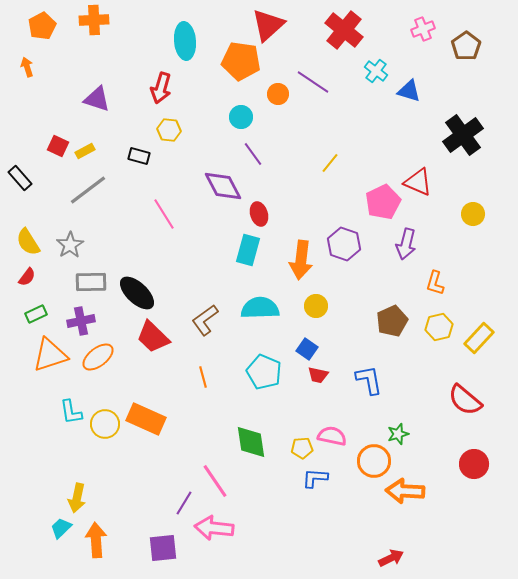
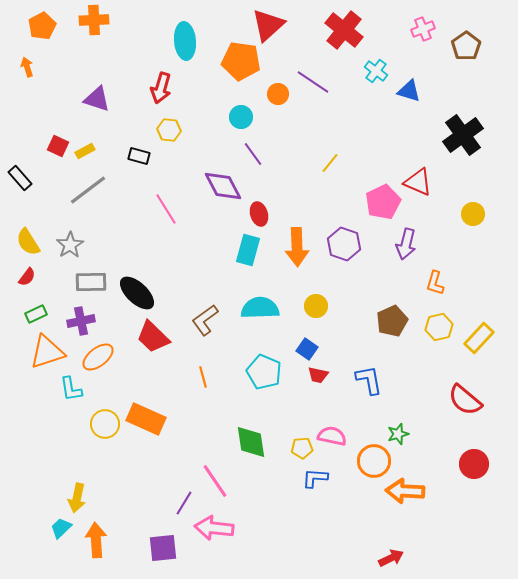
pink line at (164, 214): moved 2 px right, 5 px up
orange arrow at (301, 260): moved 4 px left, 13 px up; rotated 9 degrees counterclockwise
orange triangle at (50, 355): moved 3 px left, 3 px up
cyan L-shape at (71, 412): moved 23 px up
